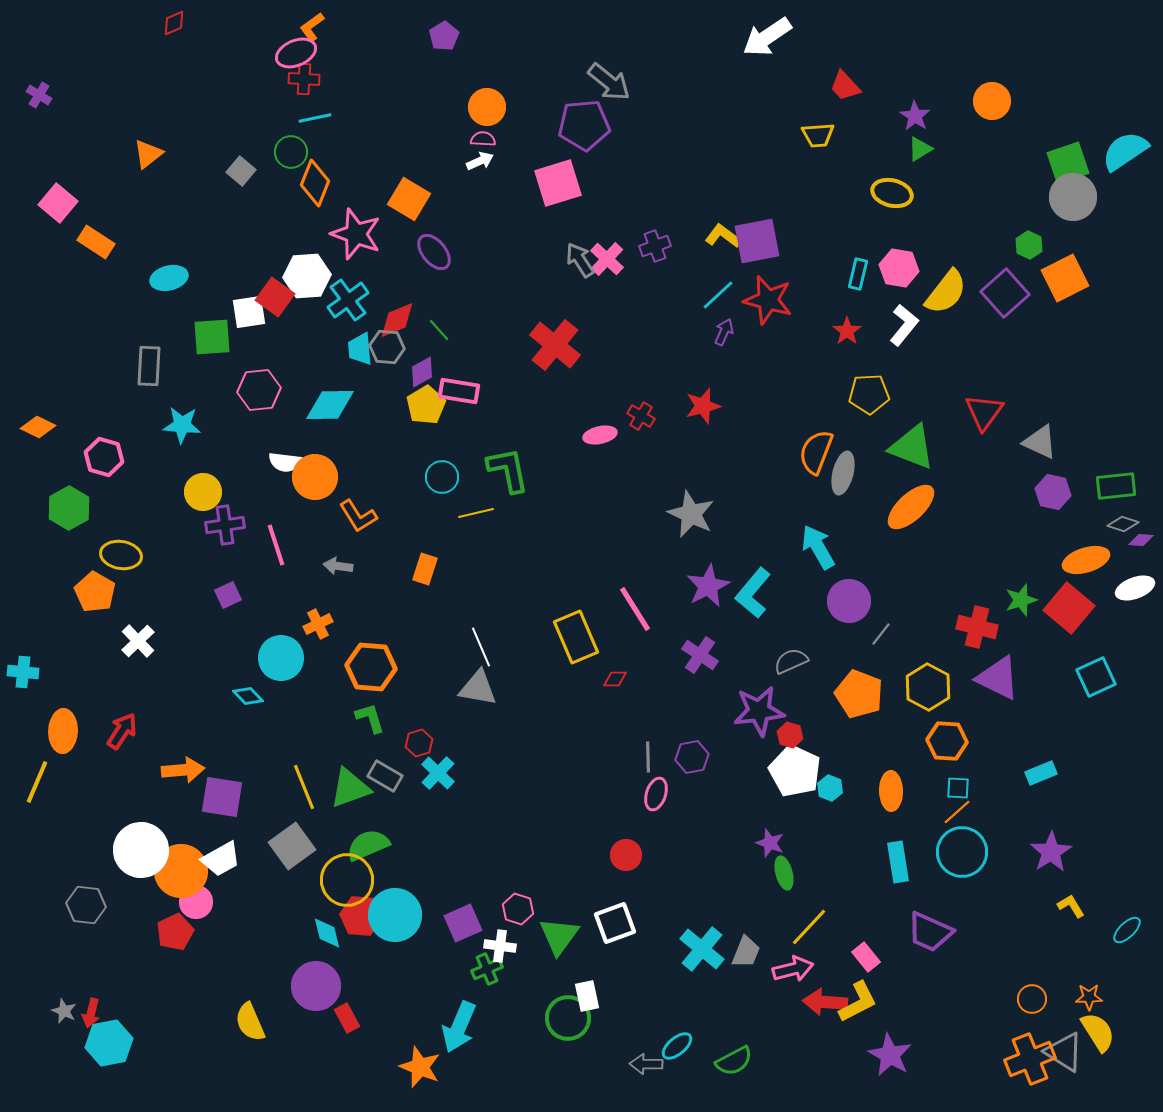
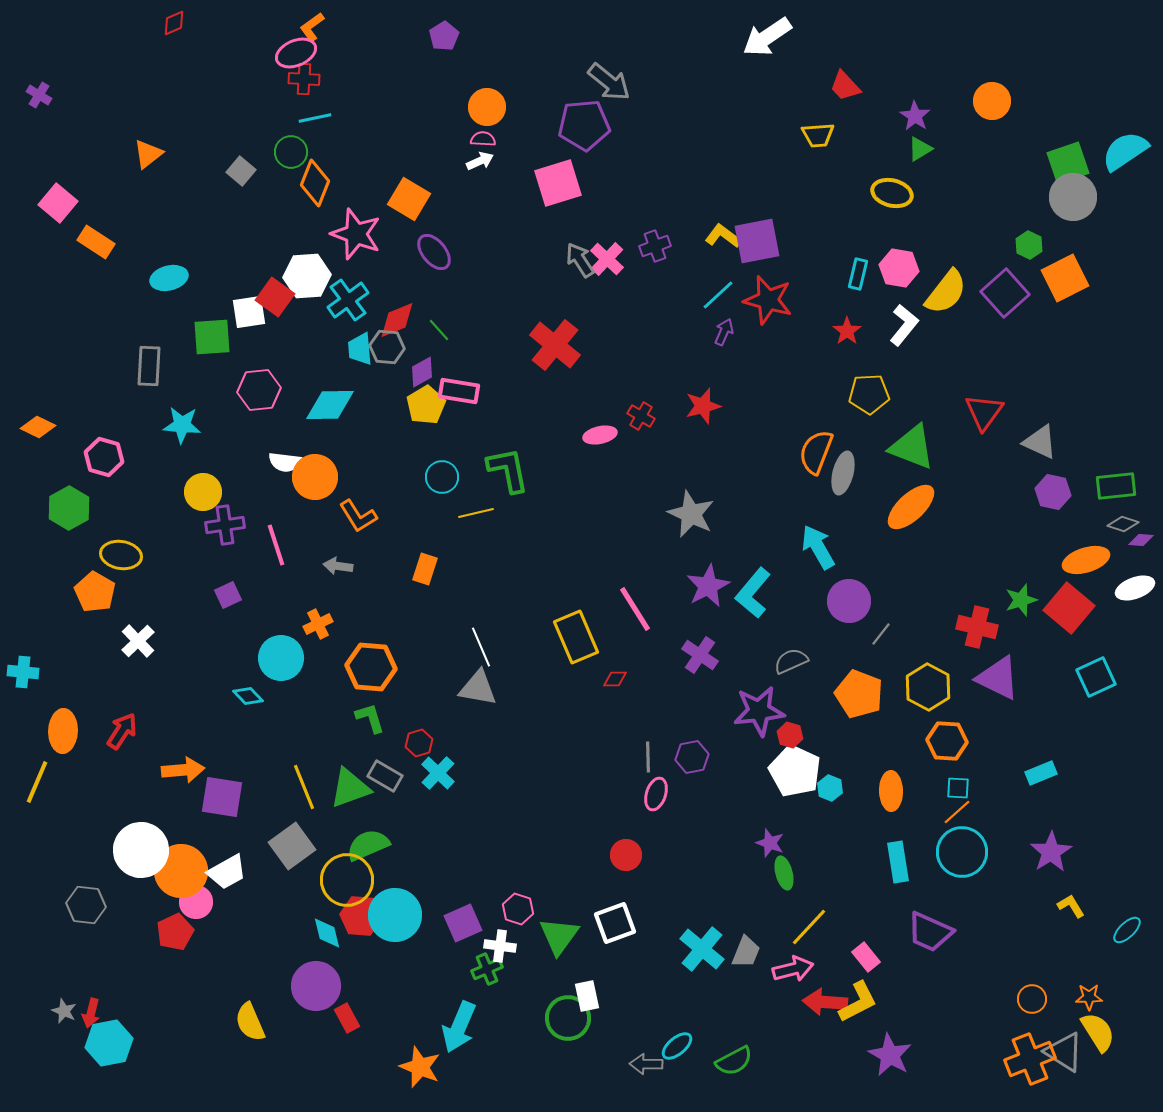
white trapezoid at (221, 859): moved 6 px right, 13 px down
